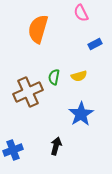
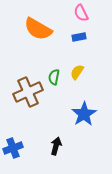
orange semicircle: rotated 76 degrees counterclockwise
blue rectangle: moved 16 px left, 7 px up; rotated 16 degrees clockwise
yellow semicircle: moved 2 px left, 4 px up; rotated 140 degrees clockwise
blue star: moved 3 px right
blue cross: moved 2 px up
